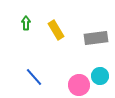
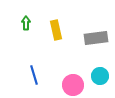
yellow rectangle: rotated 18 degrees clockwise
blue line: moved 2 px up; rotated 24 degrees clockwise
pink circle: moved 6 px left
